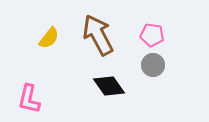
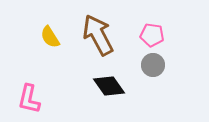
yellow semicircle: moved 1 px right, 1 px up; rotated 110 degrees clockwise
